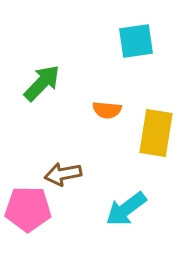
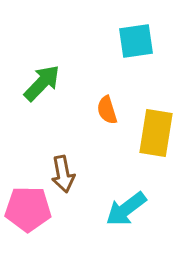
orange semicircle: rotated 68 degrees clockwise
brown arrow: rotated 90 degrees counterclockwise
